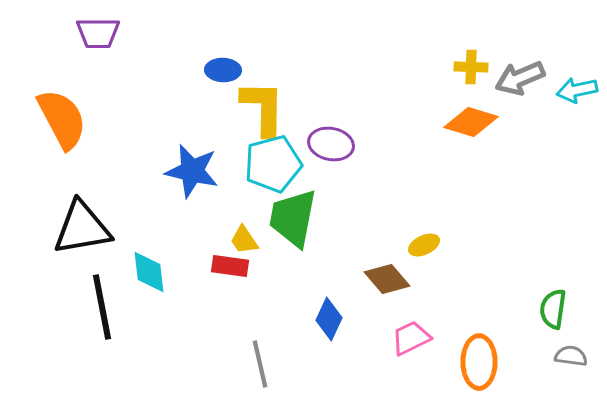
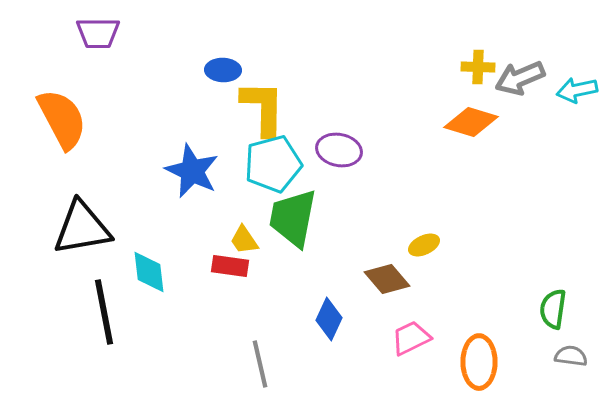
yellow cross: moved 7 px right
purple ellipse: moved 8 px right, 6 px down
blue star: rotated 12 degrees clockwise
black line: moved 2 px right, 5 px down
